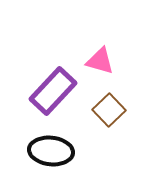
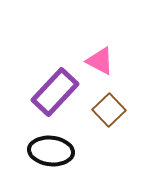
pink triangle: rotated 12 degrees clockwise
purple rectangle: moved 2 px right, 1 px down
